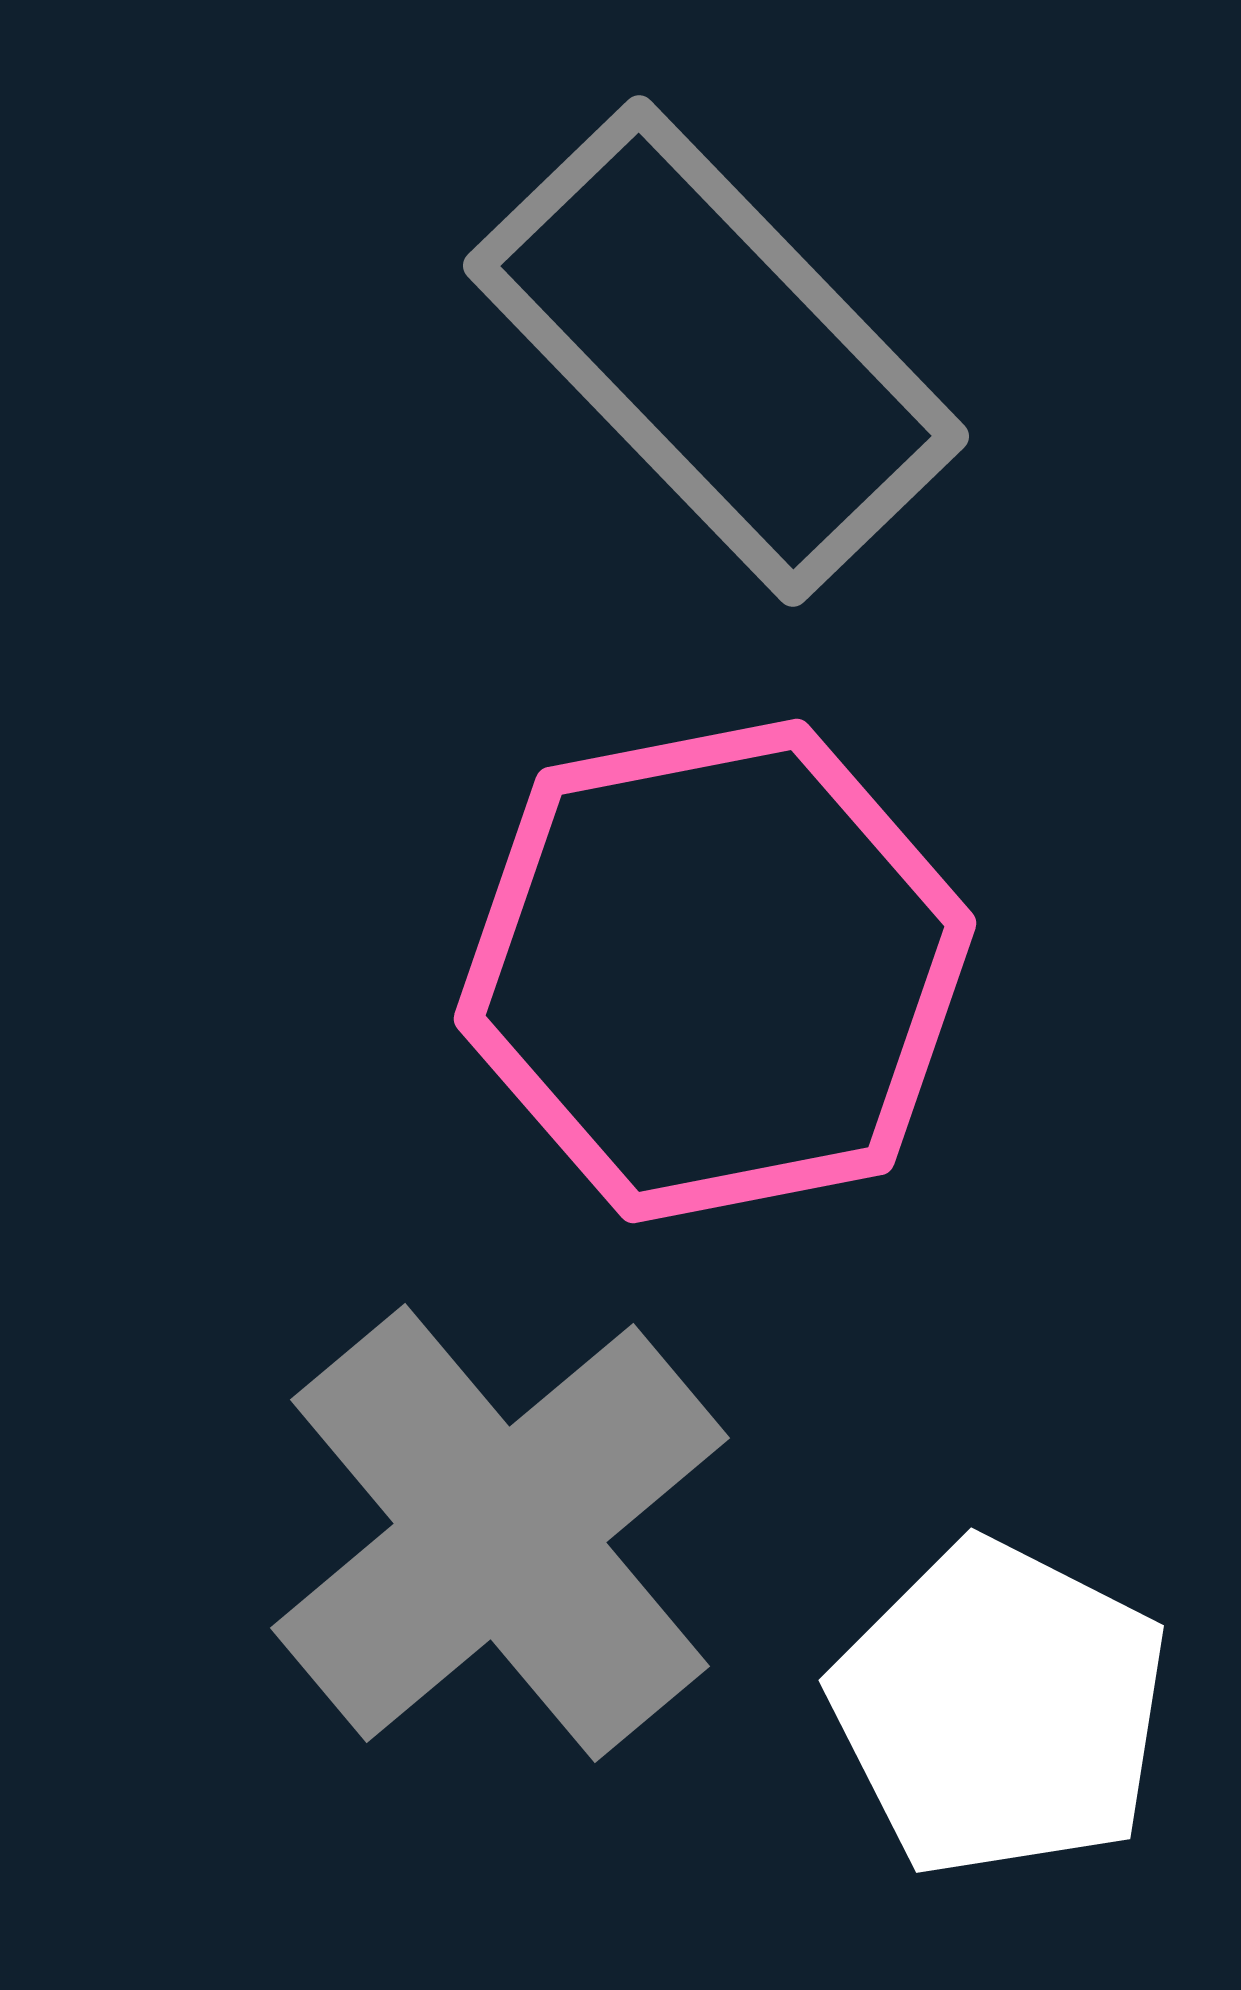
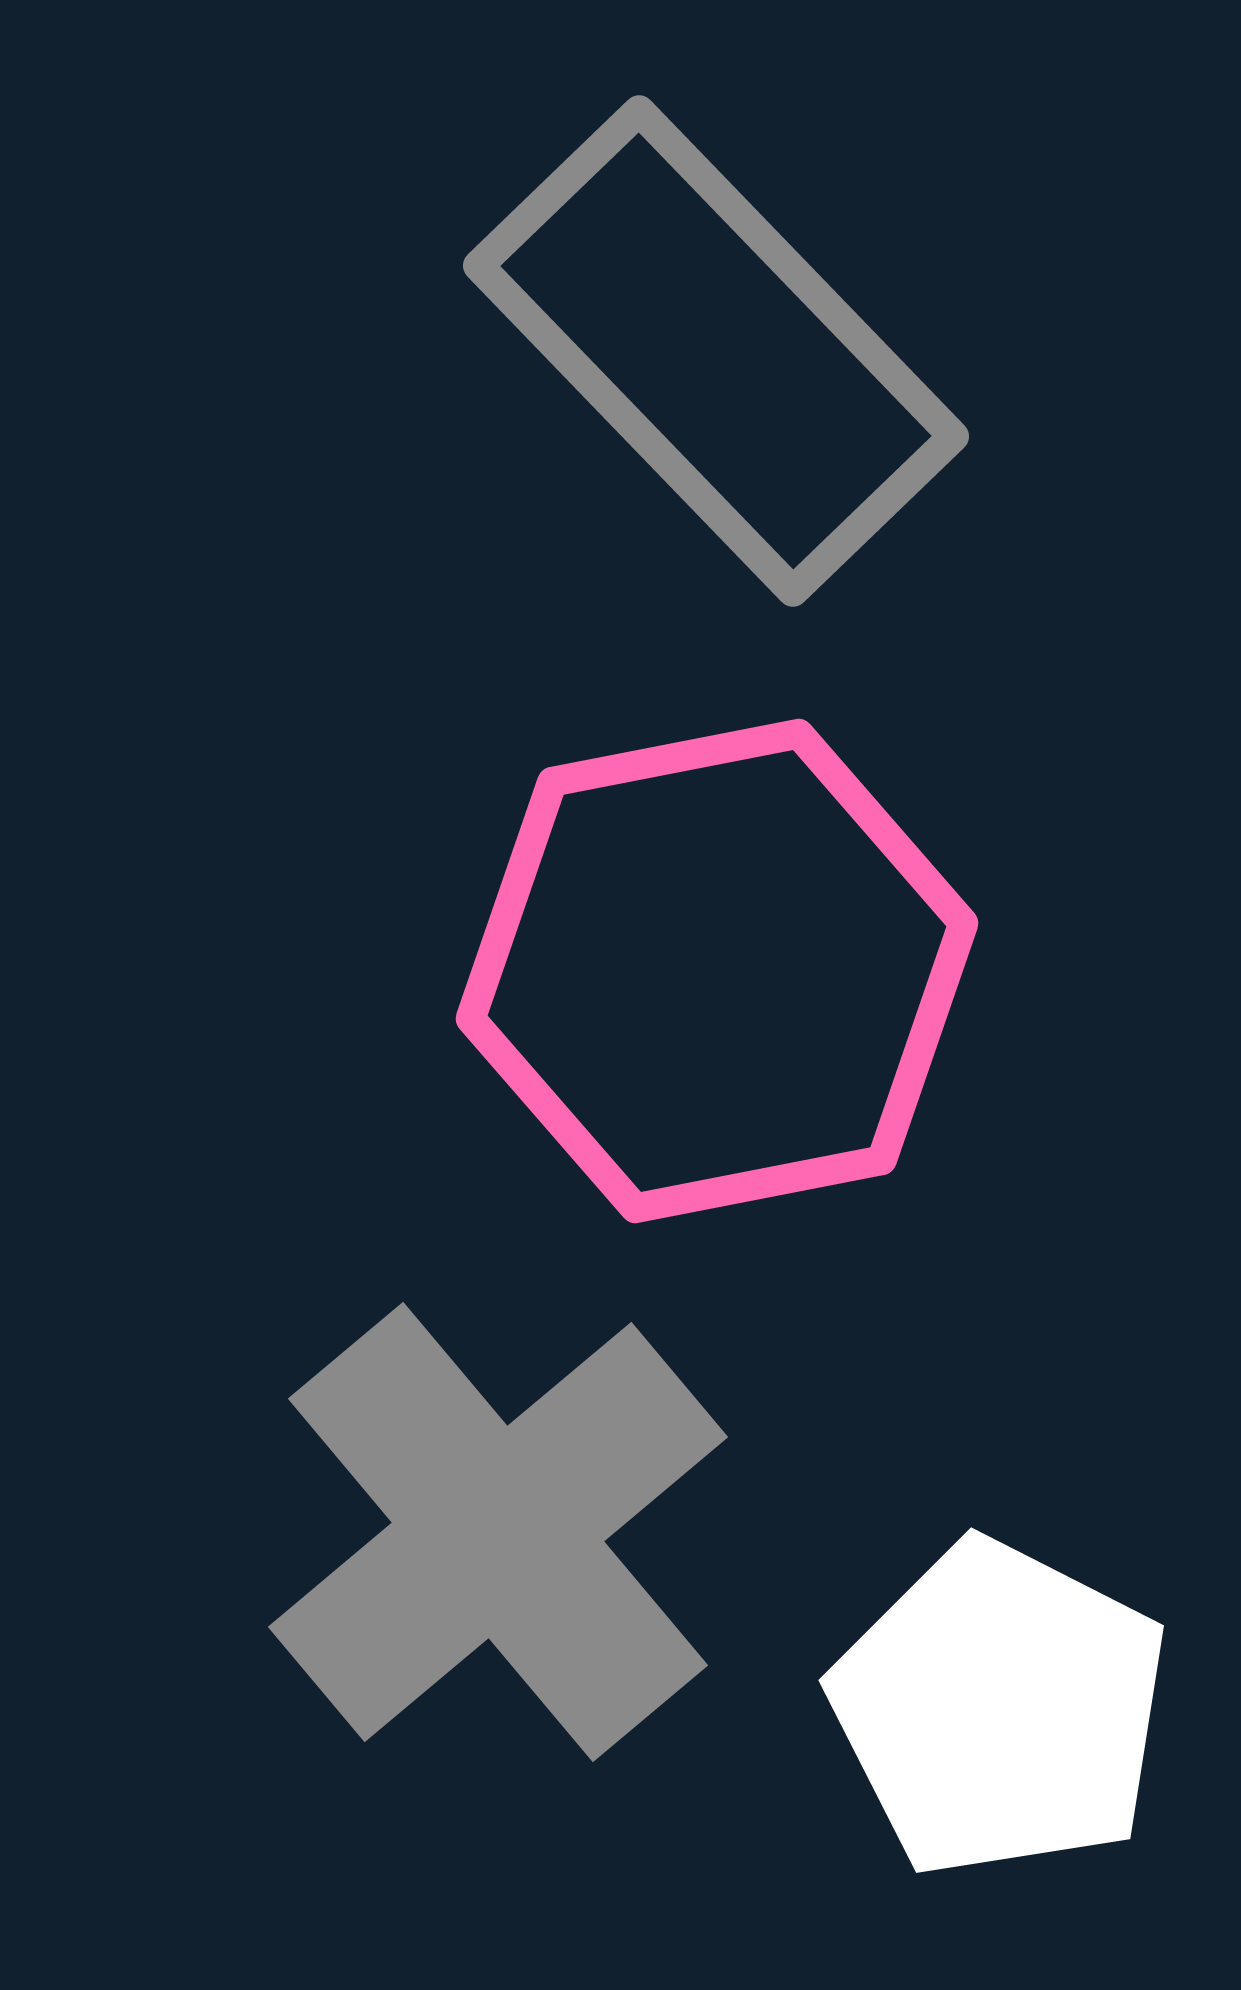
pink hexagon: moved 2 px right
gray cross: moved 2 px left, 1 px up
